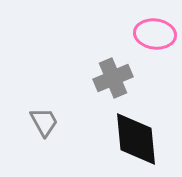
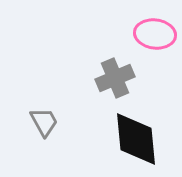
gray cross: moved 2 px right
